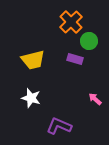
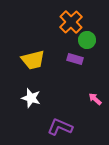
green circle: moved 2 px left, 1 px up
purple L-shape: moved 1 px right, 1 px down
